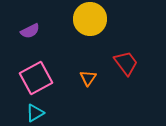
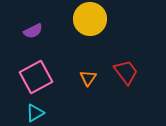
purple semicircle: moved 3 px right
red trapezoid: moved 9 px down
pink square: moved 1 px up
